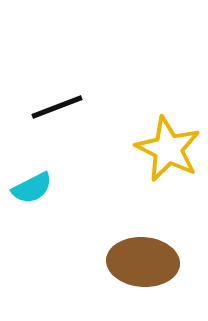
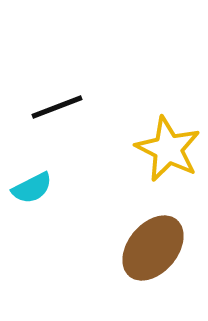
brown ellipse: moved 10 px right, 14 px up; rotated 54 degrees counterclockwise
